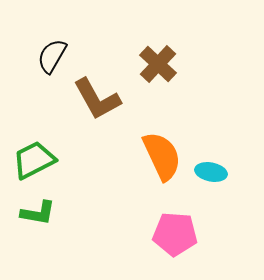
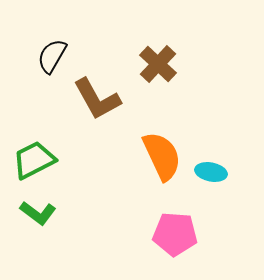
green L-shape: rotated 27 degrees clockwise
